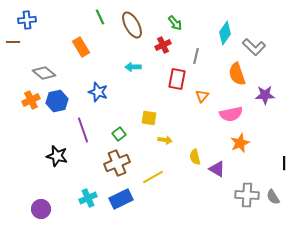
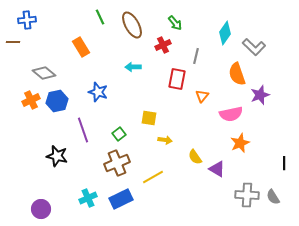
purple star: moved 5 px left; rotated 18 degrees counterclockwise
yellow semicircle: rotated 21 degrees counterclockwise
